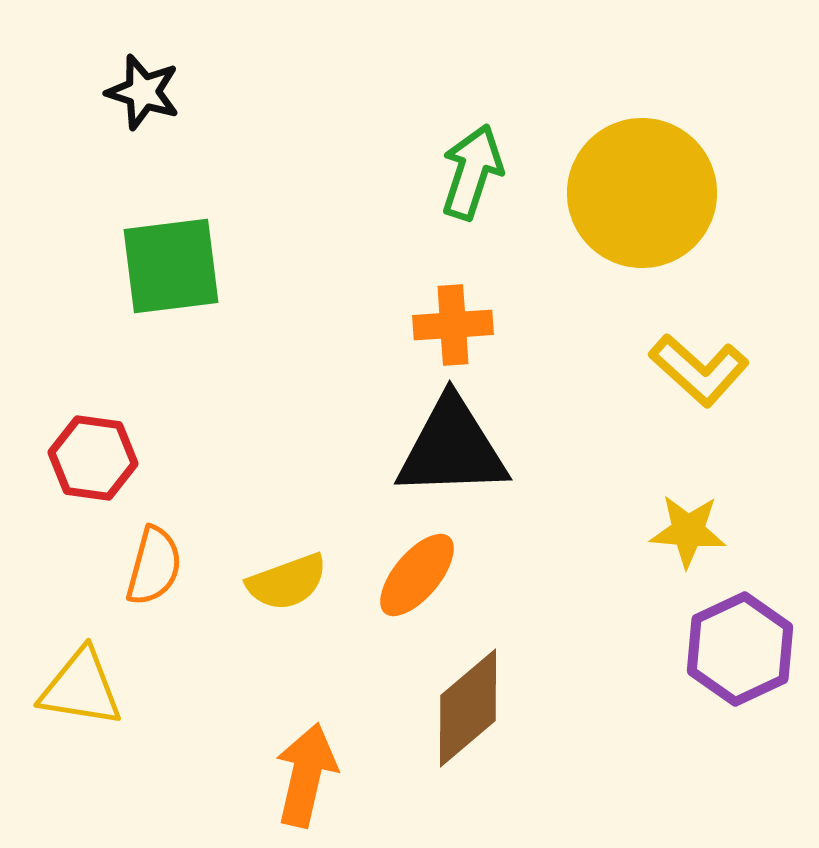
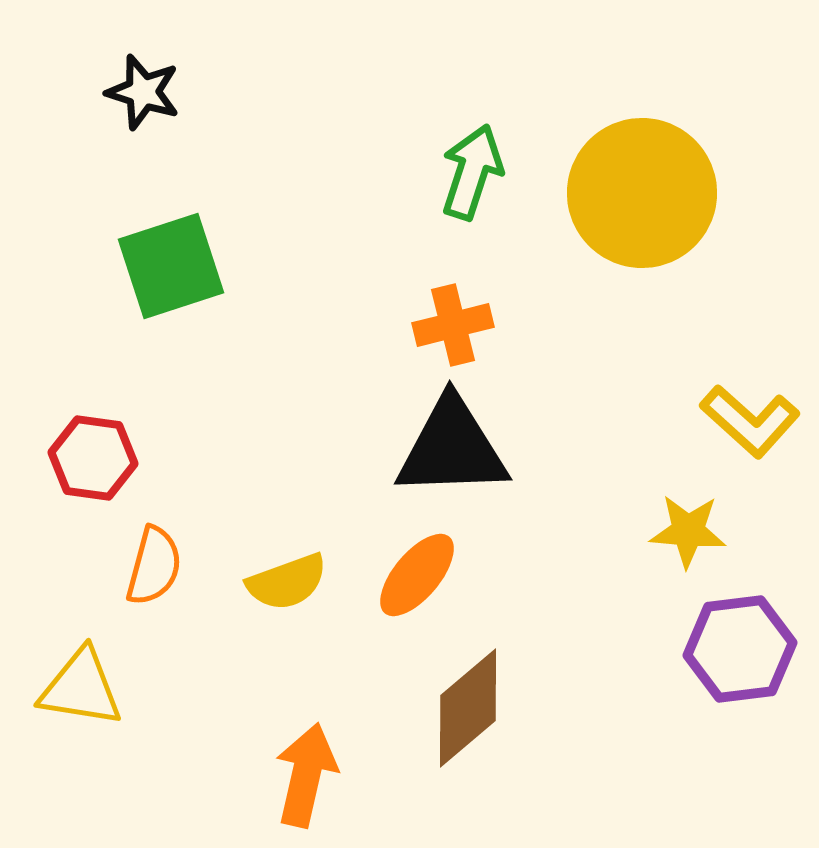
green square: rotated 11 degrees counterclockwise
orange cross: rotated 10 degrees counterclockwise
yellow L-shape: moved 51 px right, 51 px down
purple hexagon: rotated 18 degrees clockwise
